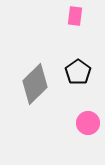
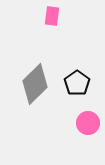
pink rectangle: moved 23 px left
black pentagon: moved 1 px left, 11 px down
